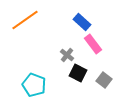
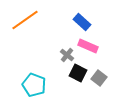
pink rectangle: moved 5 px left, 2 px down; rotated 30 degrees counterclockwise
gray square: moved 5 px left, 2 px up
